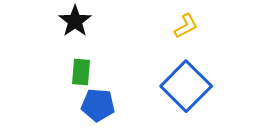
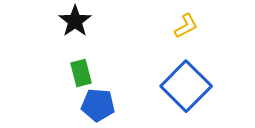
green rectangle: moved 1 px down; rotated 20 degrees counterclockwise
